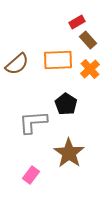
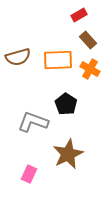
red rectangle: moved 2 px right, 7 px up
brown semicircle: moved 1 px right, 7 px up; rotated 25 degrees clockwise
orange cross: rotated 18 degrees counterclockwise
gray L-shape: rotated 24 degrees clockwise
brown star: moved 1 px left, 1 px down; rotated 12 degrees clockwise
pink rectangle: moved 2 px left, 1 px up; rotated 12 degrees counterclockwise
